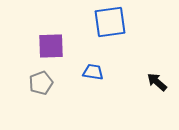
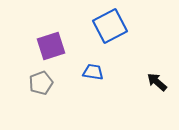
blue square: moved 4 px down; rotated 20 degrees counterclockwise
purple square: rotated 16 degrees counterclockwise
